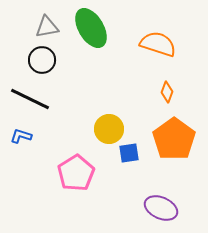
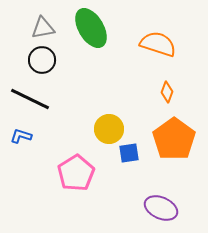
gray triangle: moved 4 px left, 1 px down
